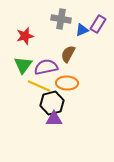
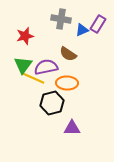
brown semicircle: rotated 84 degrees counterclockwise
yellow line: moved 6 px left, 8 px up
purple triangle: moved 18 px right, 9 px down
